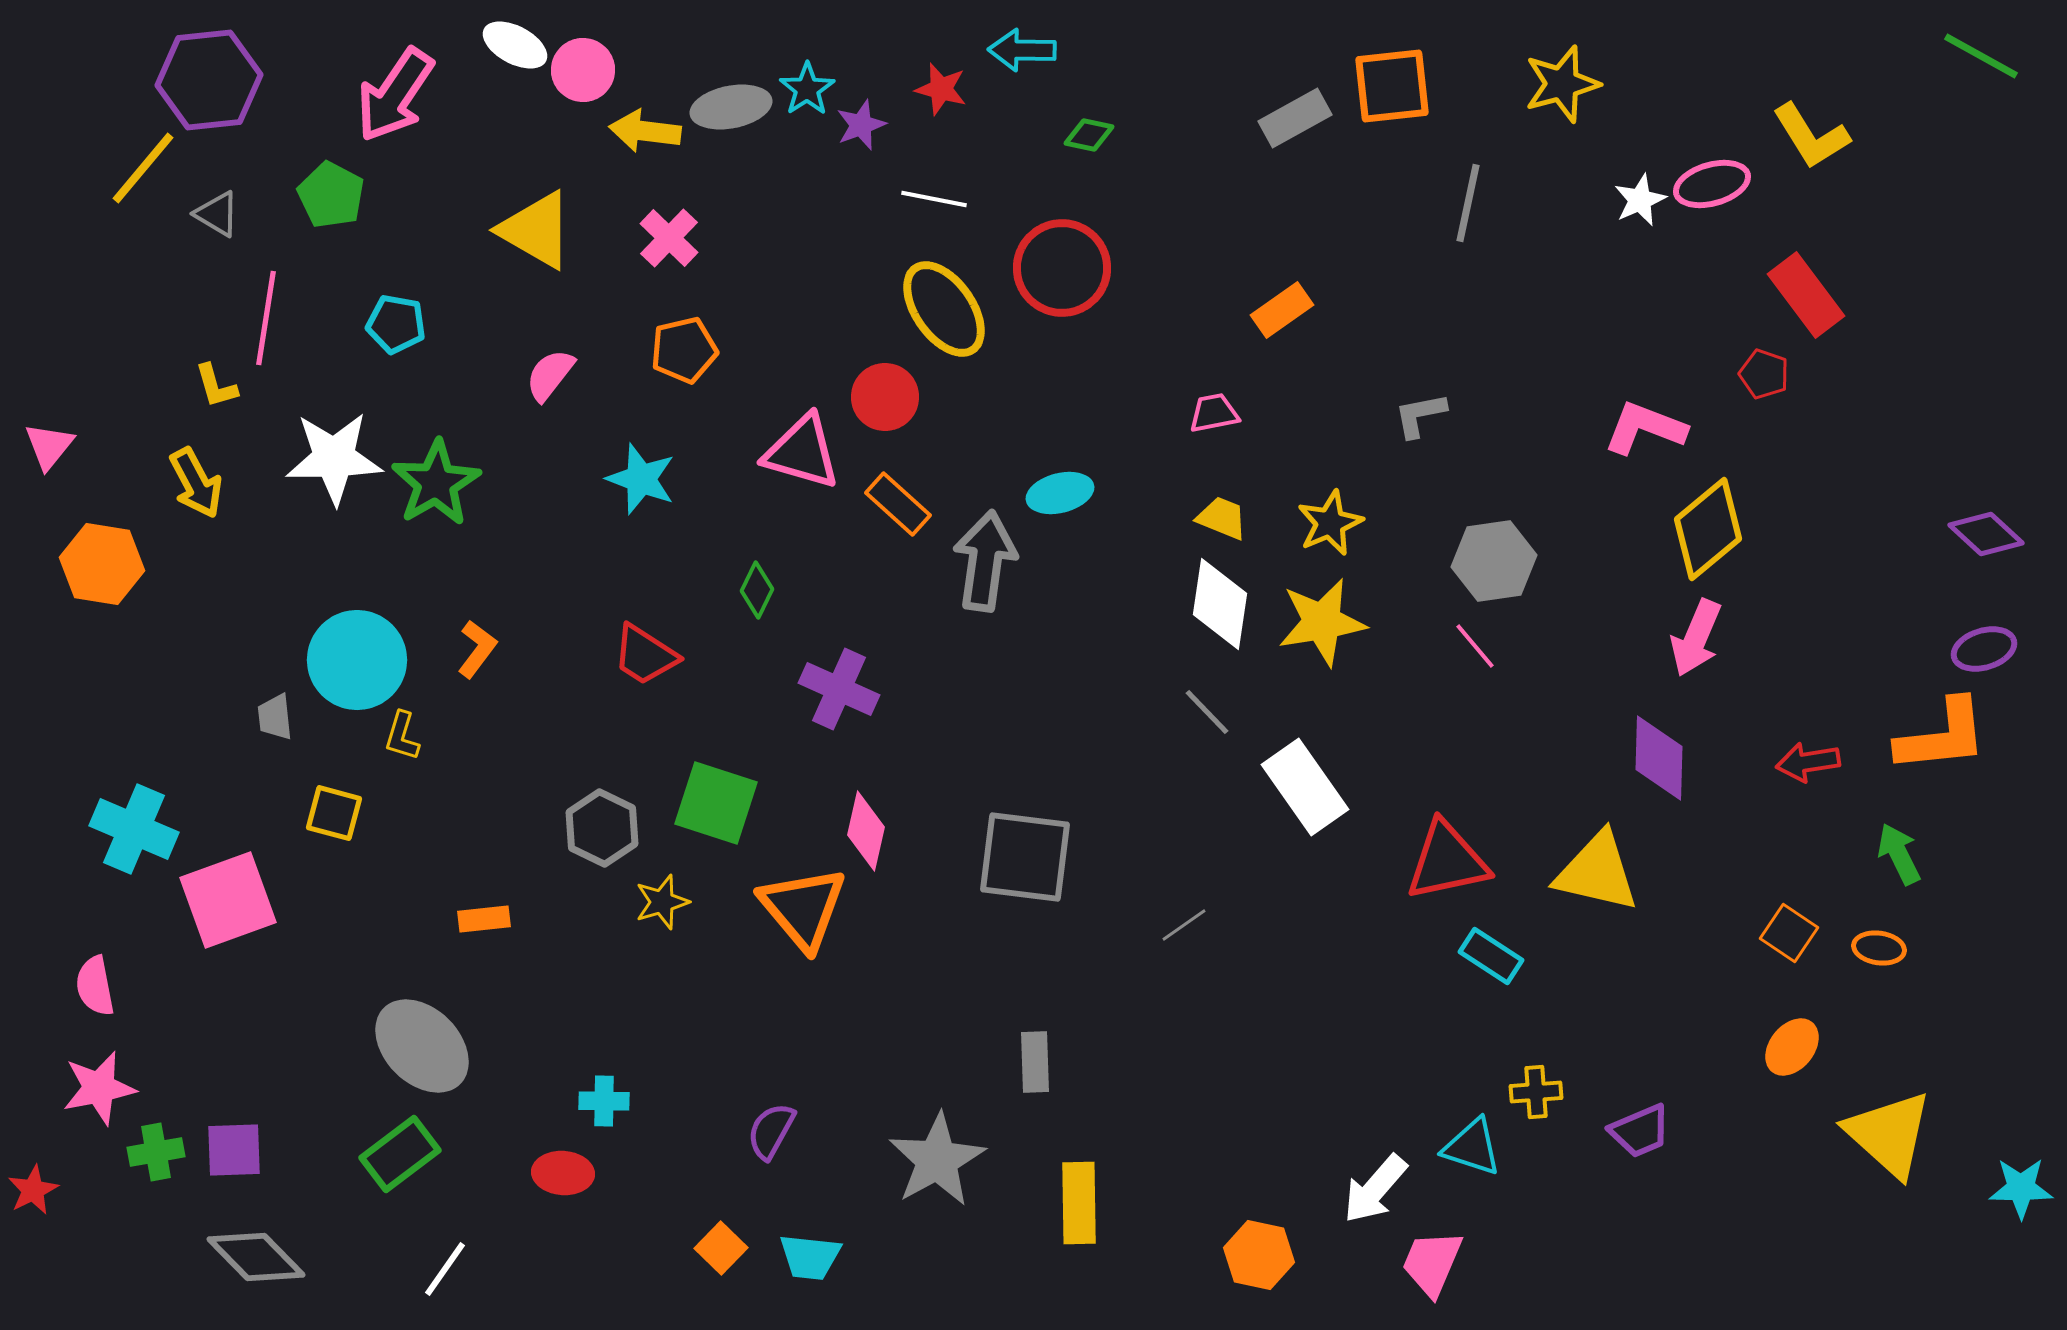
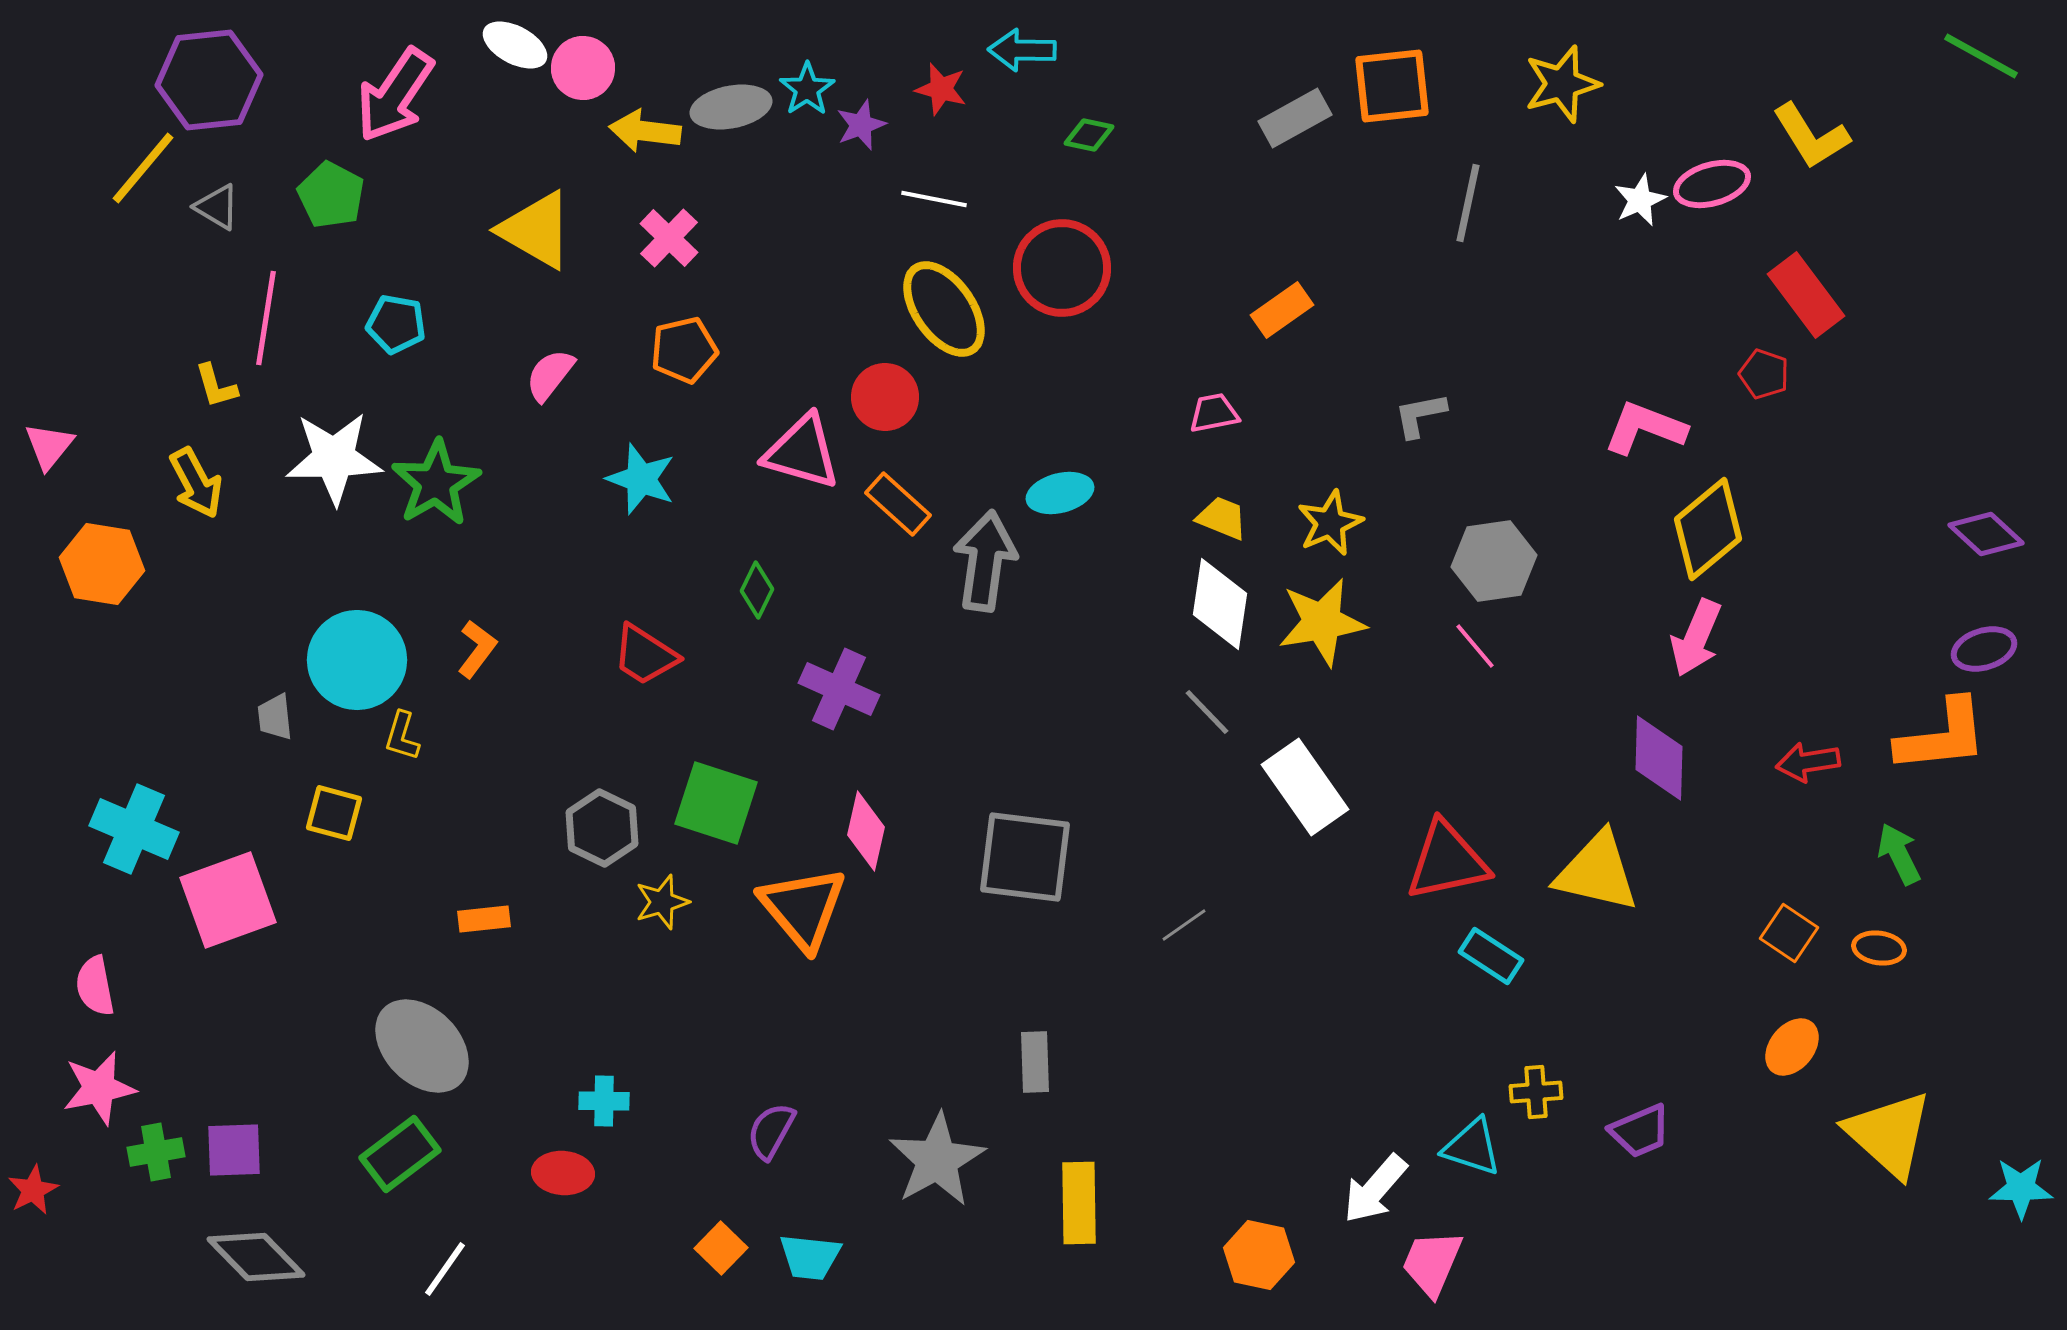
pink circle at (583, 70): moved 2 px up
gray triangle at (217, 214): moved 7 px up
